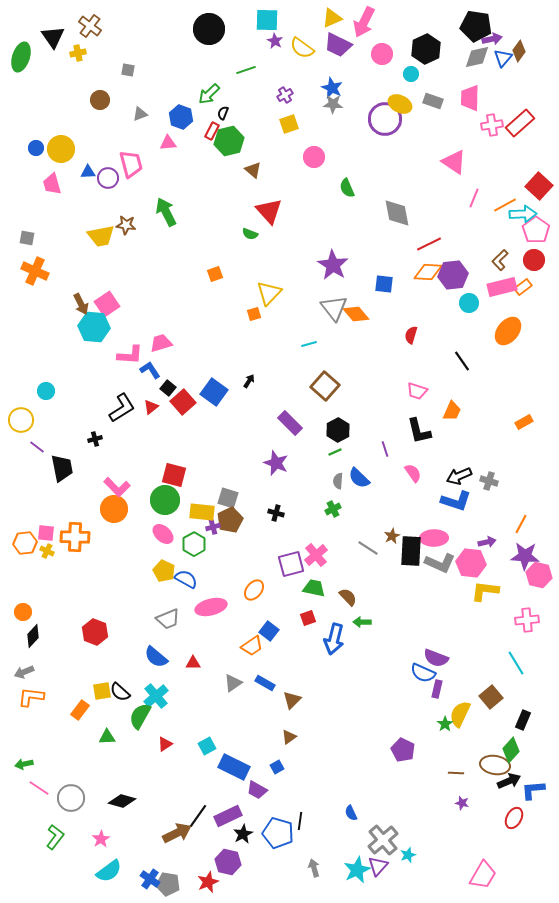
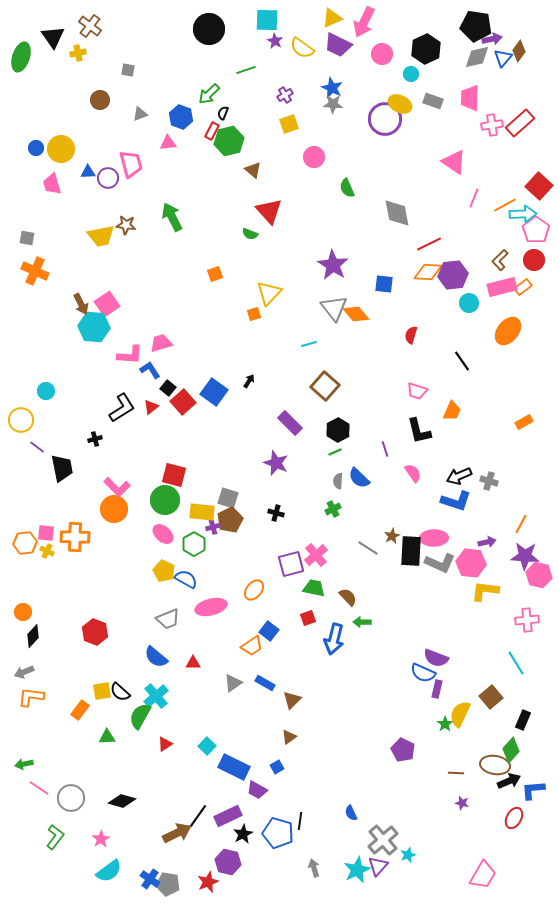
green arrow at (166, 212): moved 6 px right, 5 px down
cyan square at (207, 746): rotated 18 degrees counterclockwise
